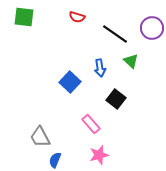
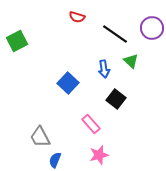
green square: moved 7 px left, 24 px down; rotated 35 degrees counterclockwise
blue arrow: moved 4 px right, 1 px down
blue square: moved 2 px left, 1 px down
